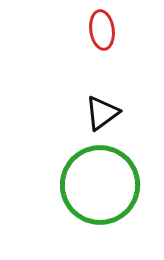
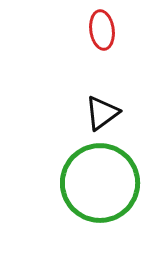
green circle: moved 2 px up
